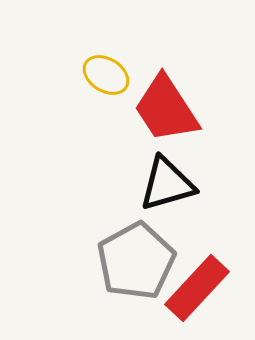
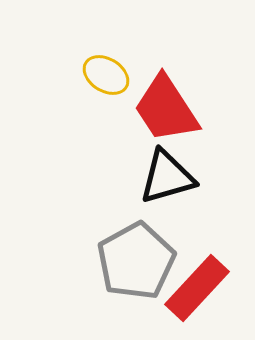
black triangle: moved 7 px up
